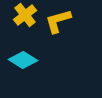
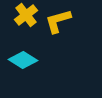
yellow cross: moved 1 px right
